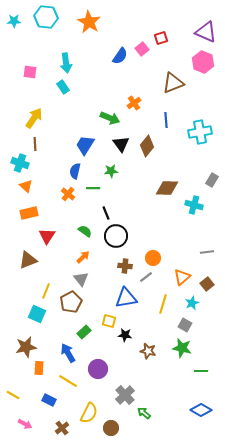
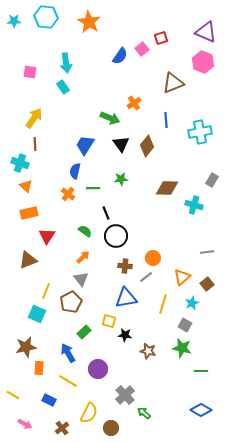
green star at (111, 171): moved 10 px right, 8 px down
